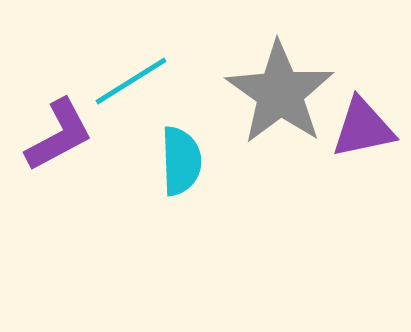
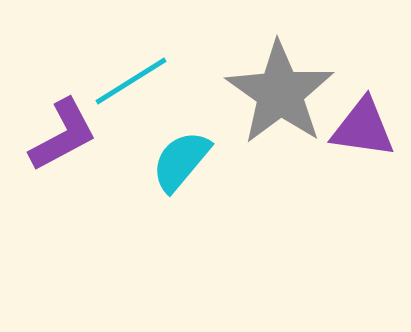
purple triangle: rotated 20 degrees clockwise
purple L-shape: moved 4 px right
cyan semicircle: rotated 138 degrees counterclockwise
